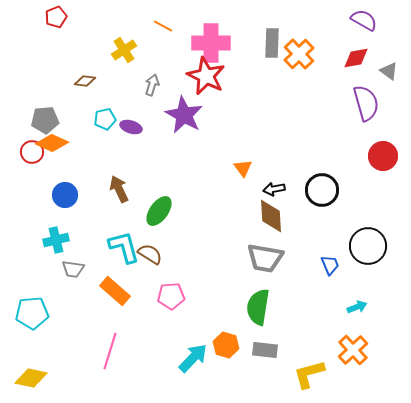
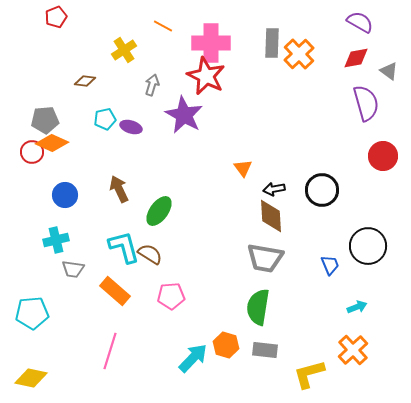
purple semicircle at (364, 20): moved 4 px left, 2 px down
